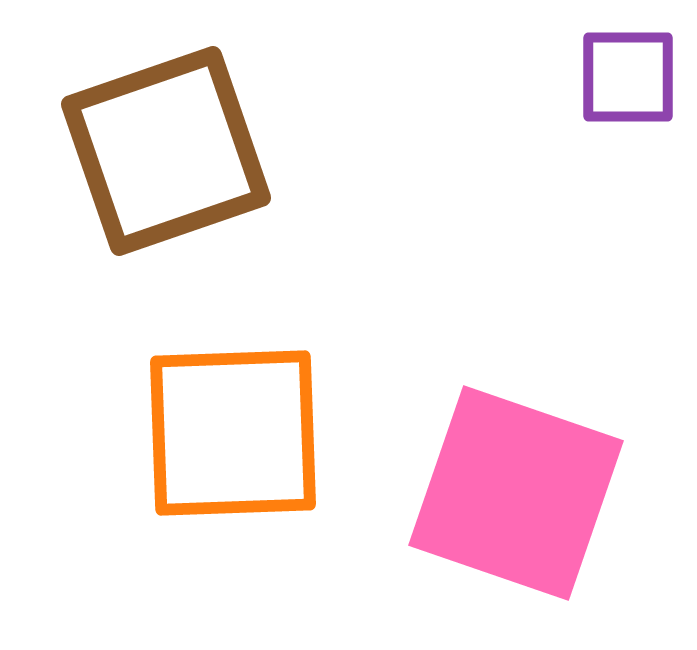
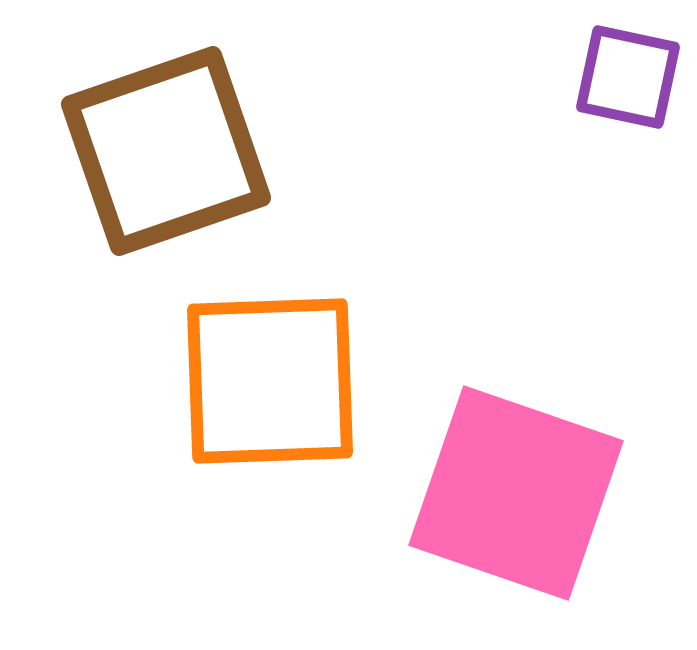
purple square: rotated 12 degrees clockwise
orange square: moved 37 px right, 52 px up
